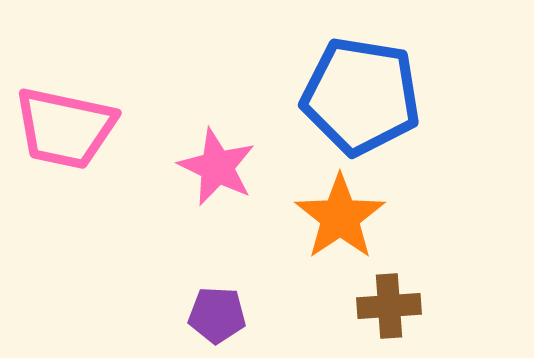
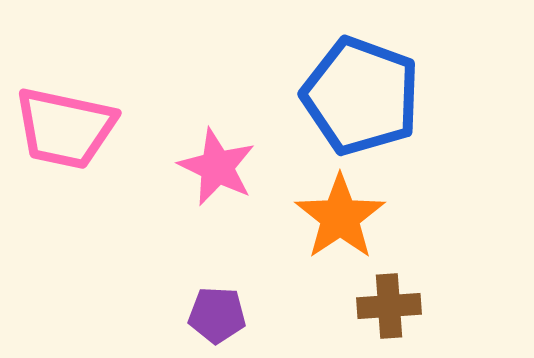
blue pentagon: rotated 11 degrees clockwise
